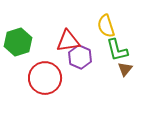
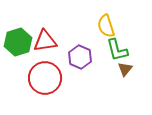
red triangle: moved 23 px left
